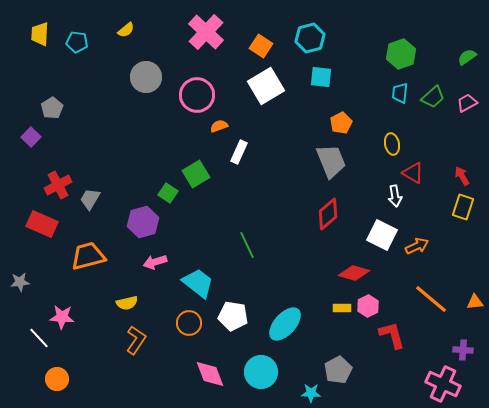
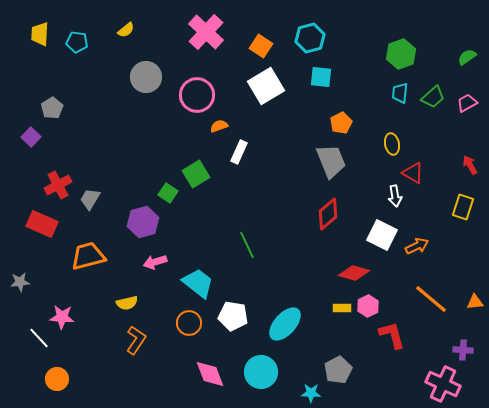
red arrow at (462, 176): moved 8 px right, 11 px up
